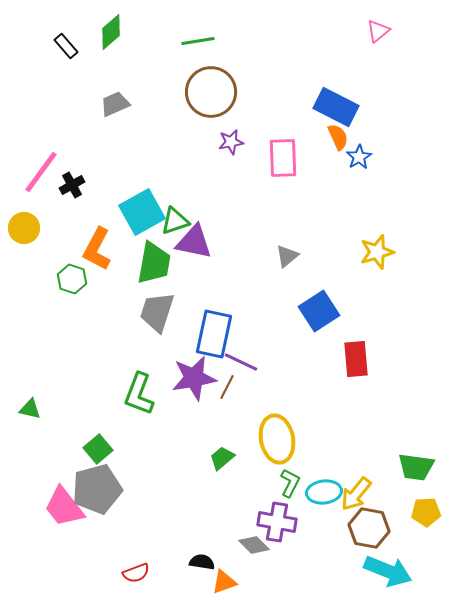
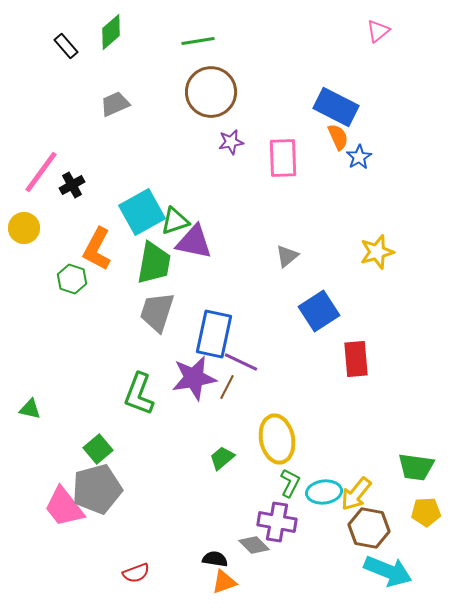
black semicircle at (202, 562): moved 13 px right, 3 px up
